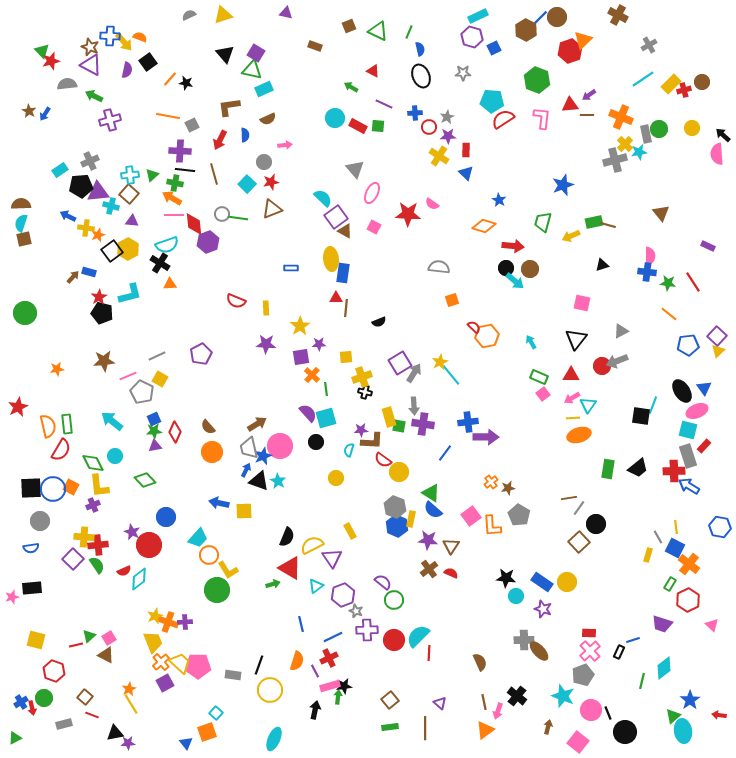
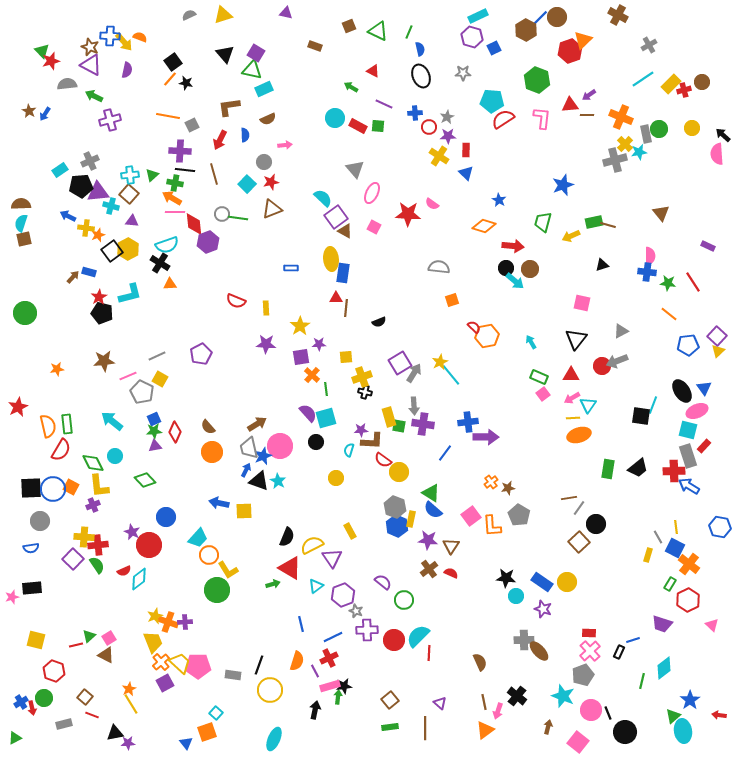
black square at (148, 62): moved 25 px right
pink line at (174, 215): moved 1 px right, 3 px up
green circle at (394, 600): moved 10 px right
